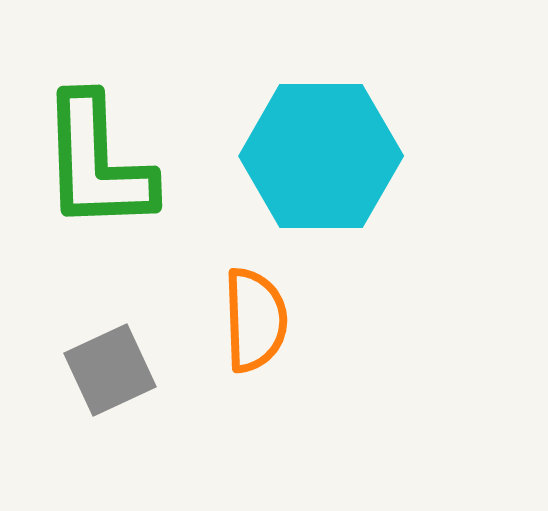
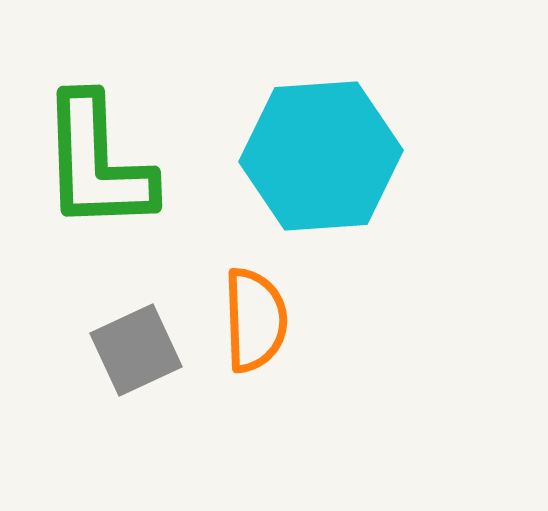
cyan hexagon: rotated 4 degrees counterclockwise
gray square: moved 26 px right, 20 px up
